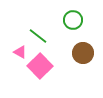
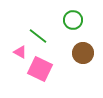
pink square: moved 3 px down; rotated 20 degrees counterclockwise
